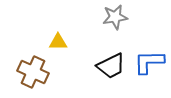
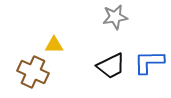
yellow triangle: moved 4 px left, 3 px down
